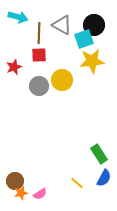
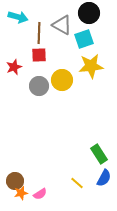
black circle: moved 5 px left, 12 px up
yellow star: moved 1 px left, 5 px down
